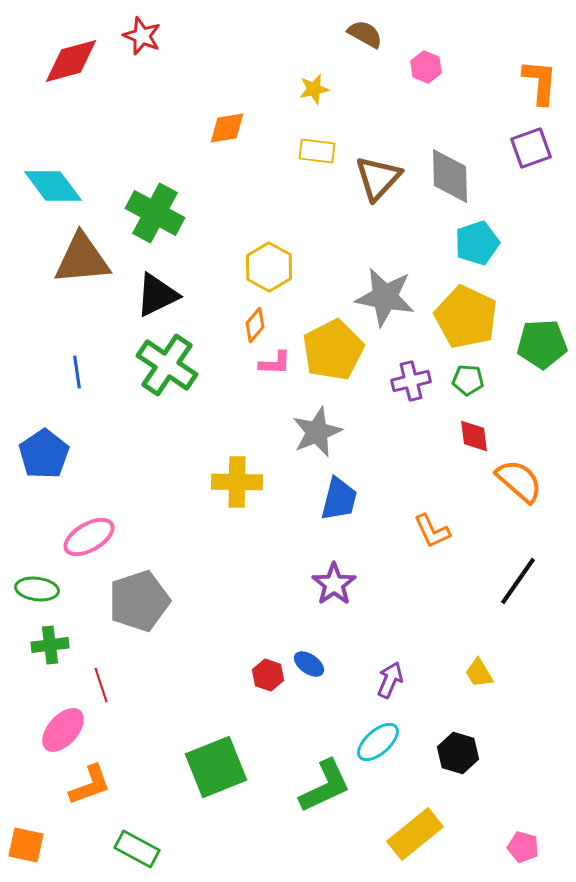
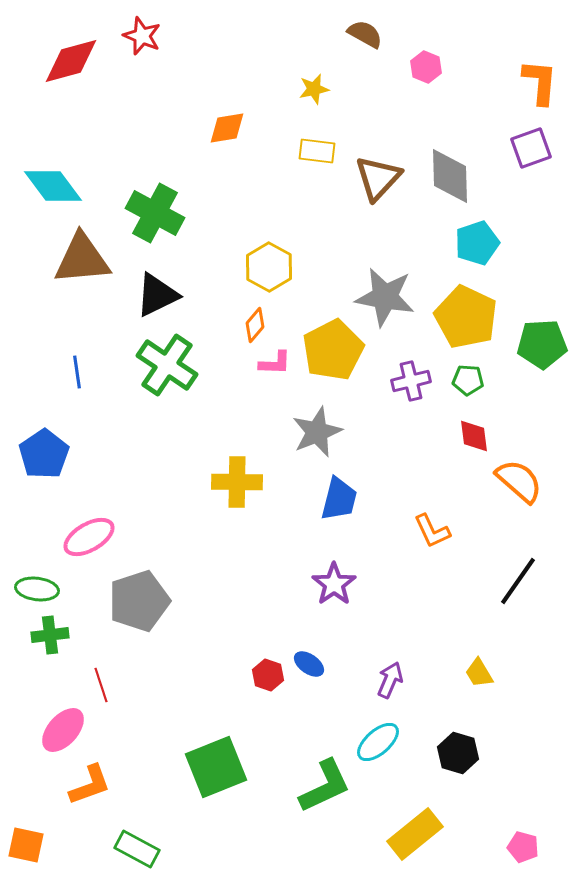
green cross at (50, 645): moved 10 px up
